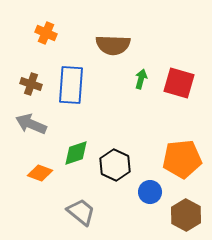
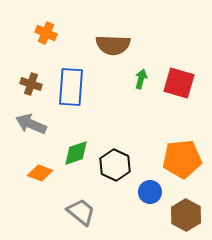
blue rectangle: moved 2 px down
